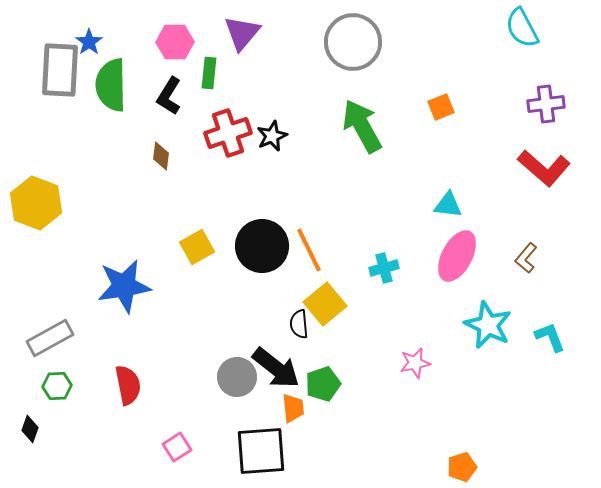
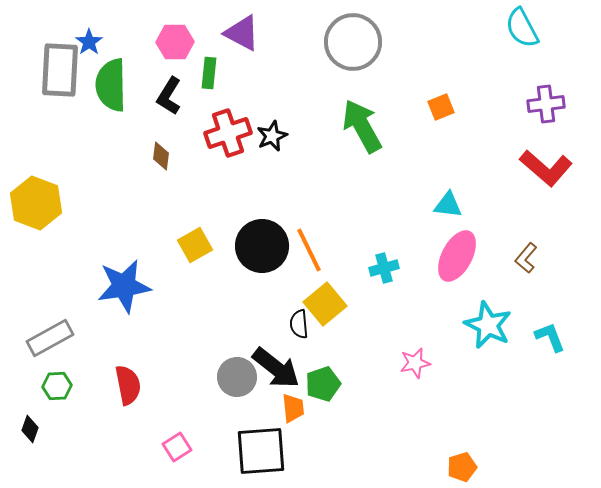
purple triangle at (242, 33): rotated 42 degrees counterclockwise
red L-shape at (544, 168): moved 2 px right
yellow square at (197, 247): moved 2 px left, 2 px up
